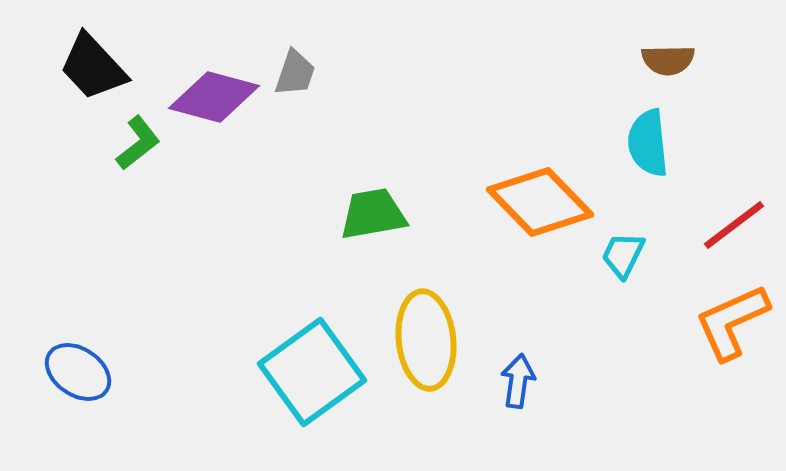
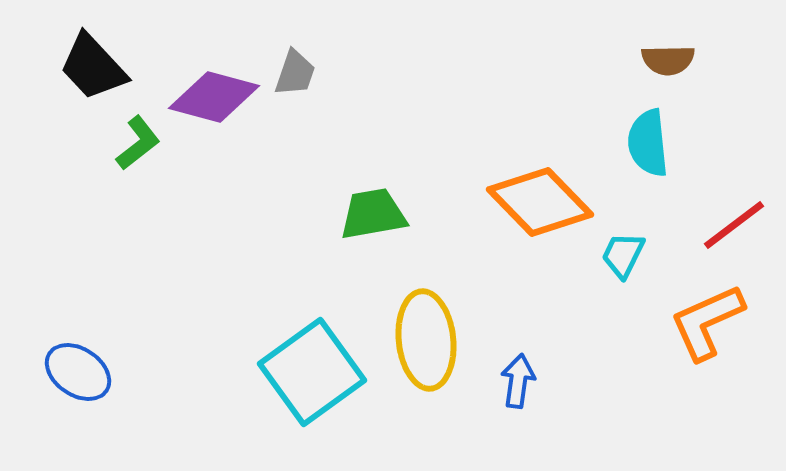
orange L-shape: moved 25 px left
